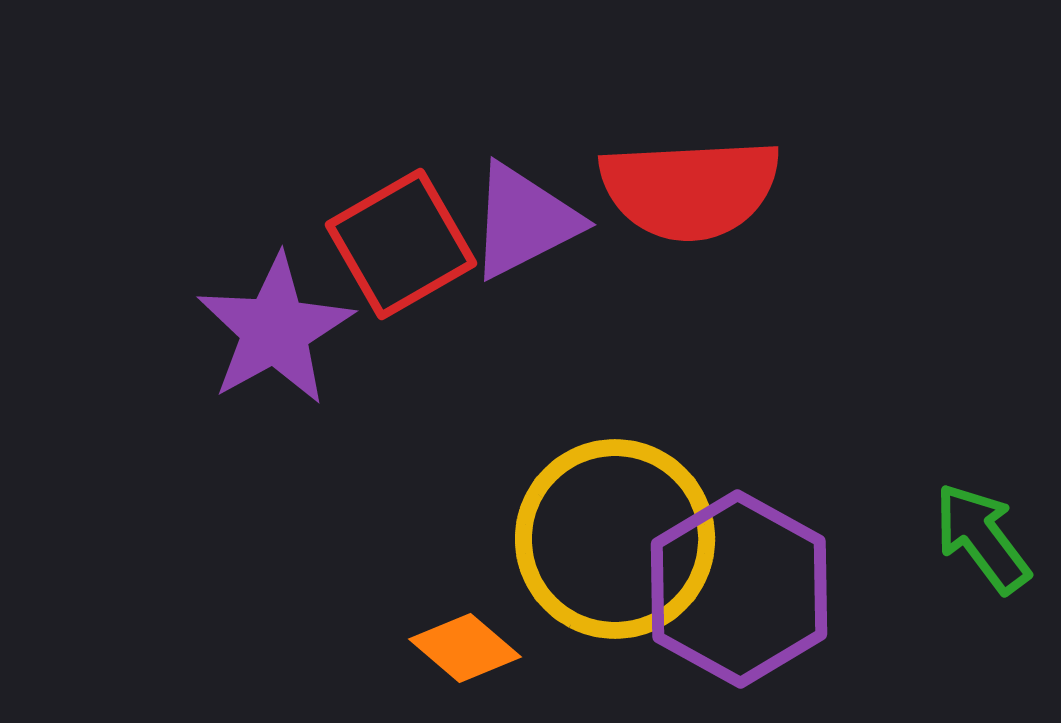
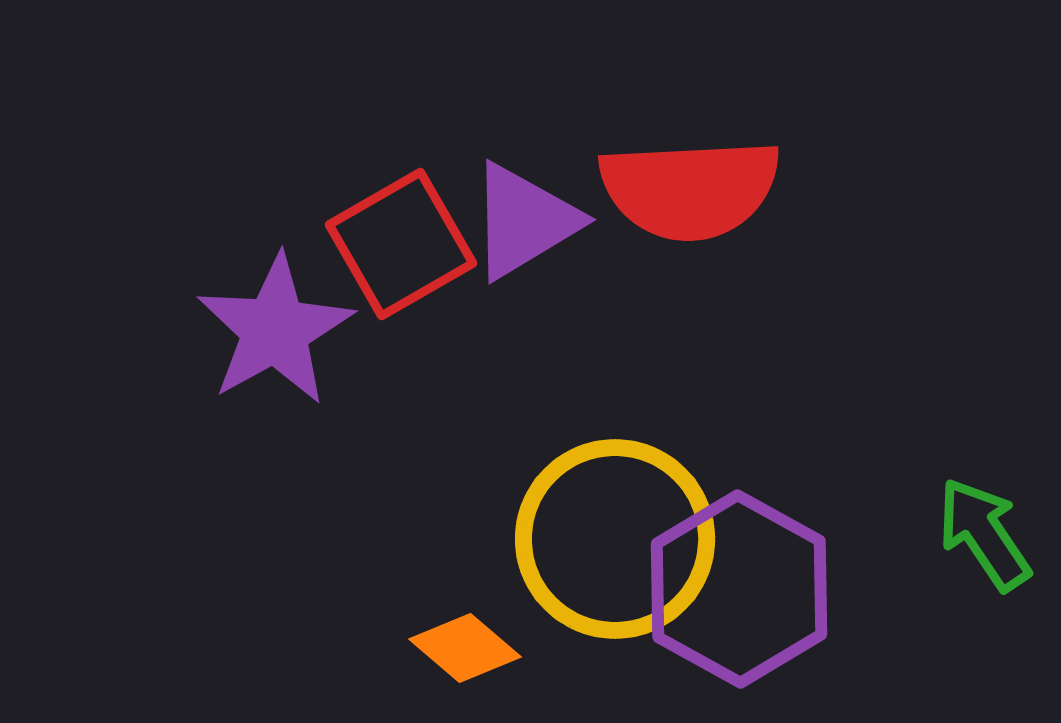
purple triangle: rotated 4 degrees counterclockwise
green arrow: moved 2 px right, 4 px up; rotated 3 degrees clockwise
